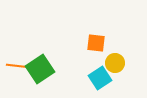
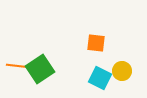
yellow circle: moved 7 px right, 8 px down
cyan square: rotated 30 degrees counterclockwise
